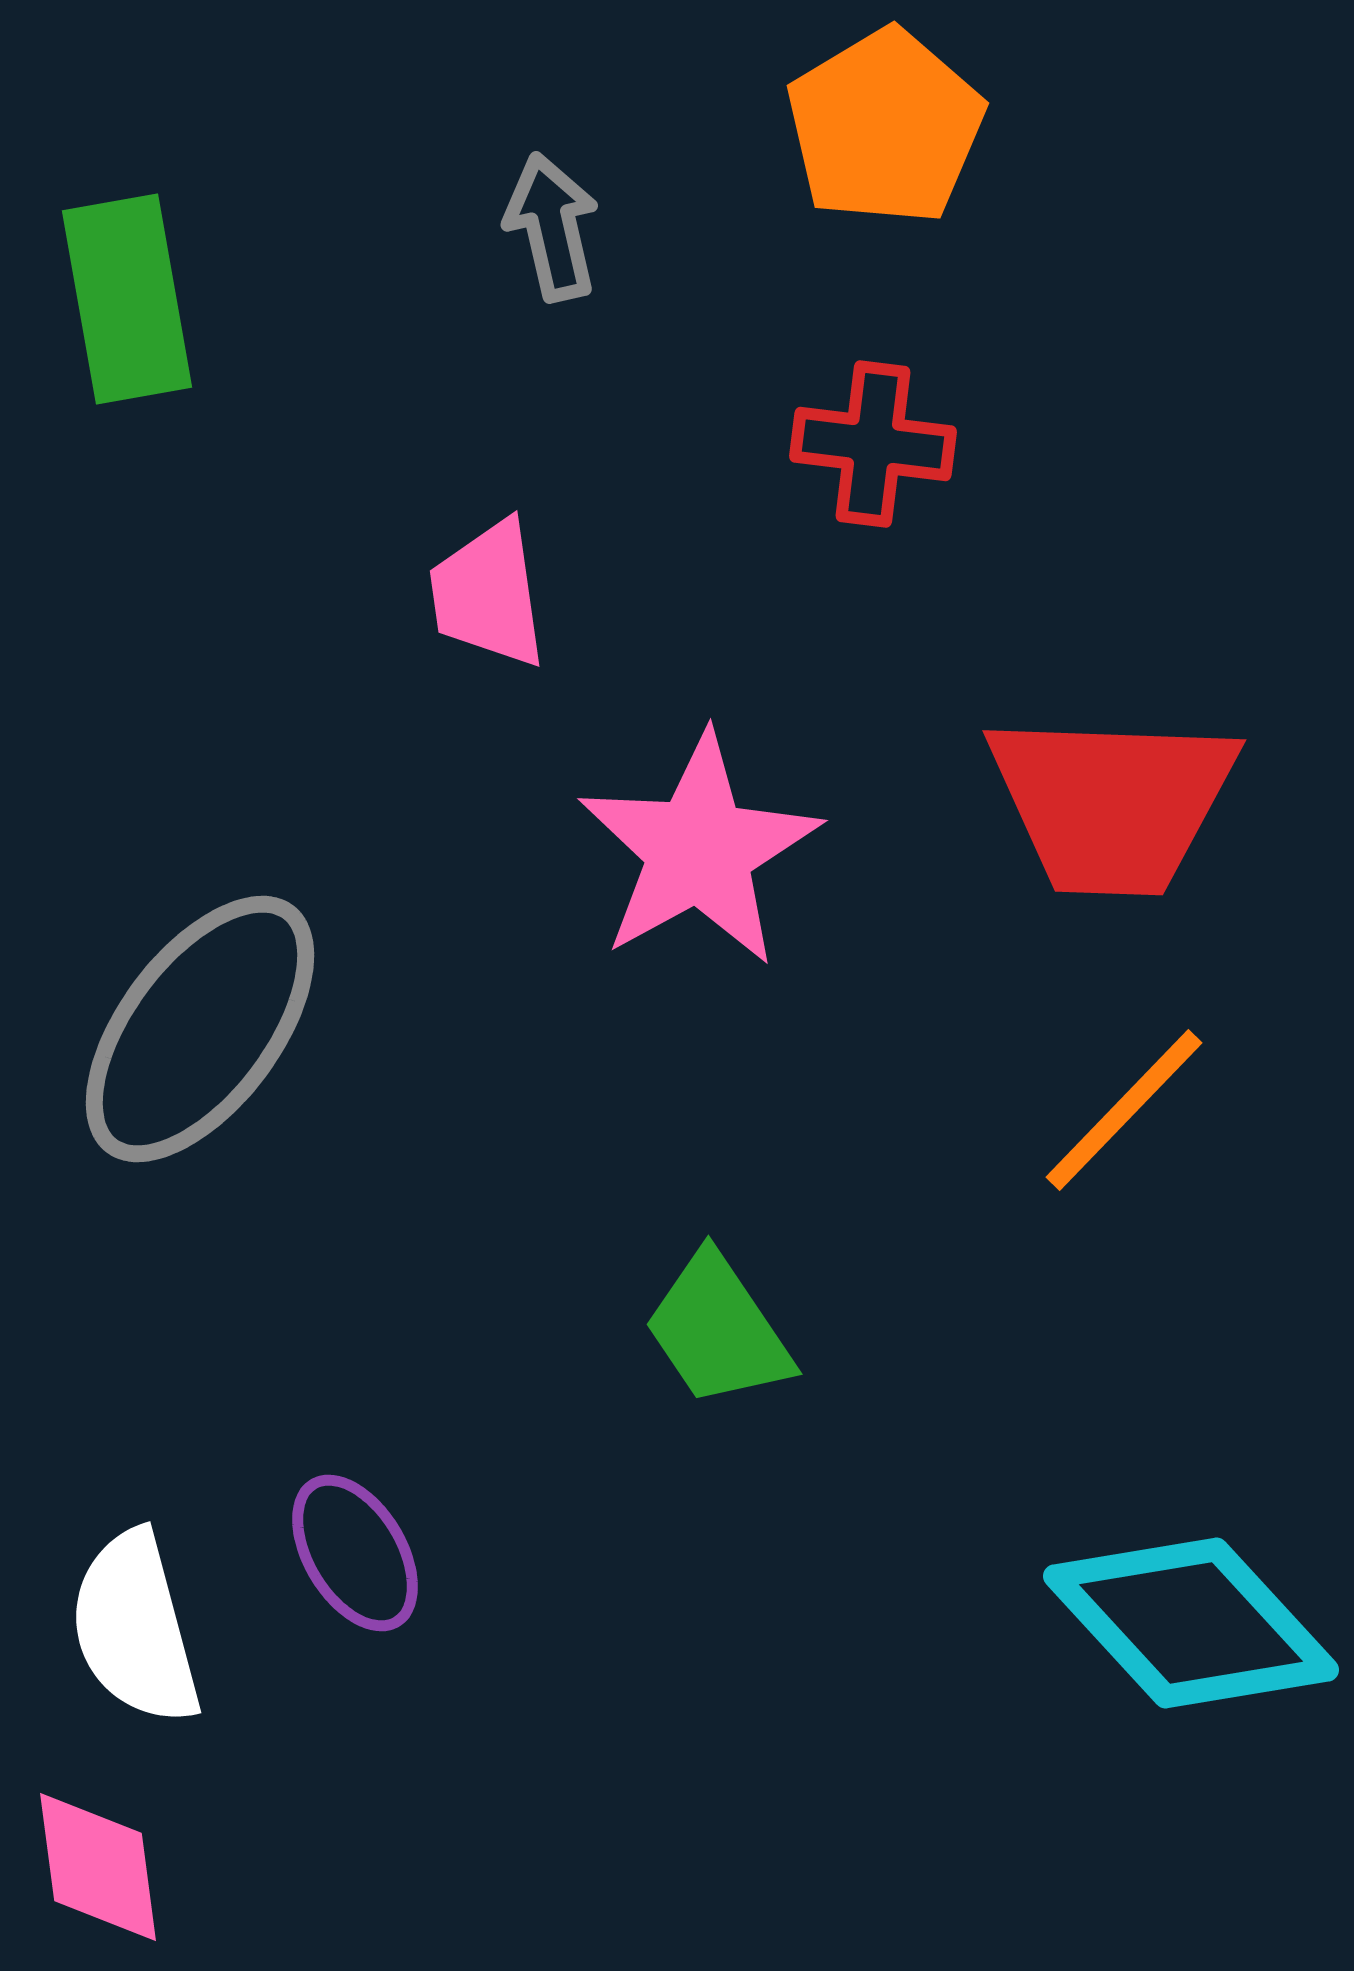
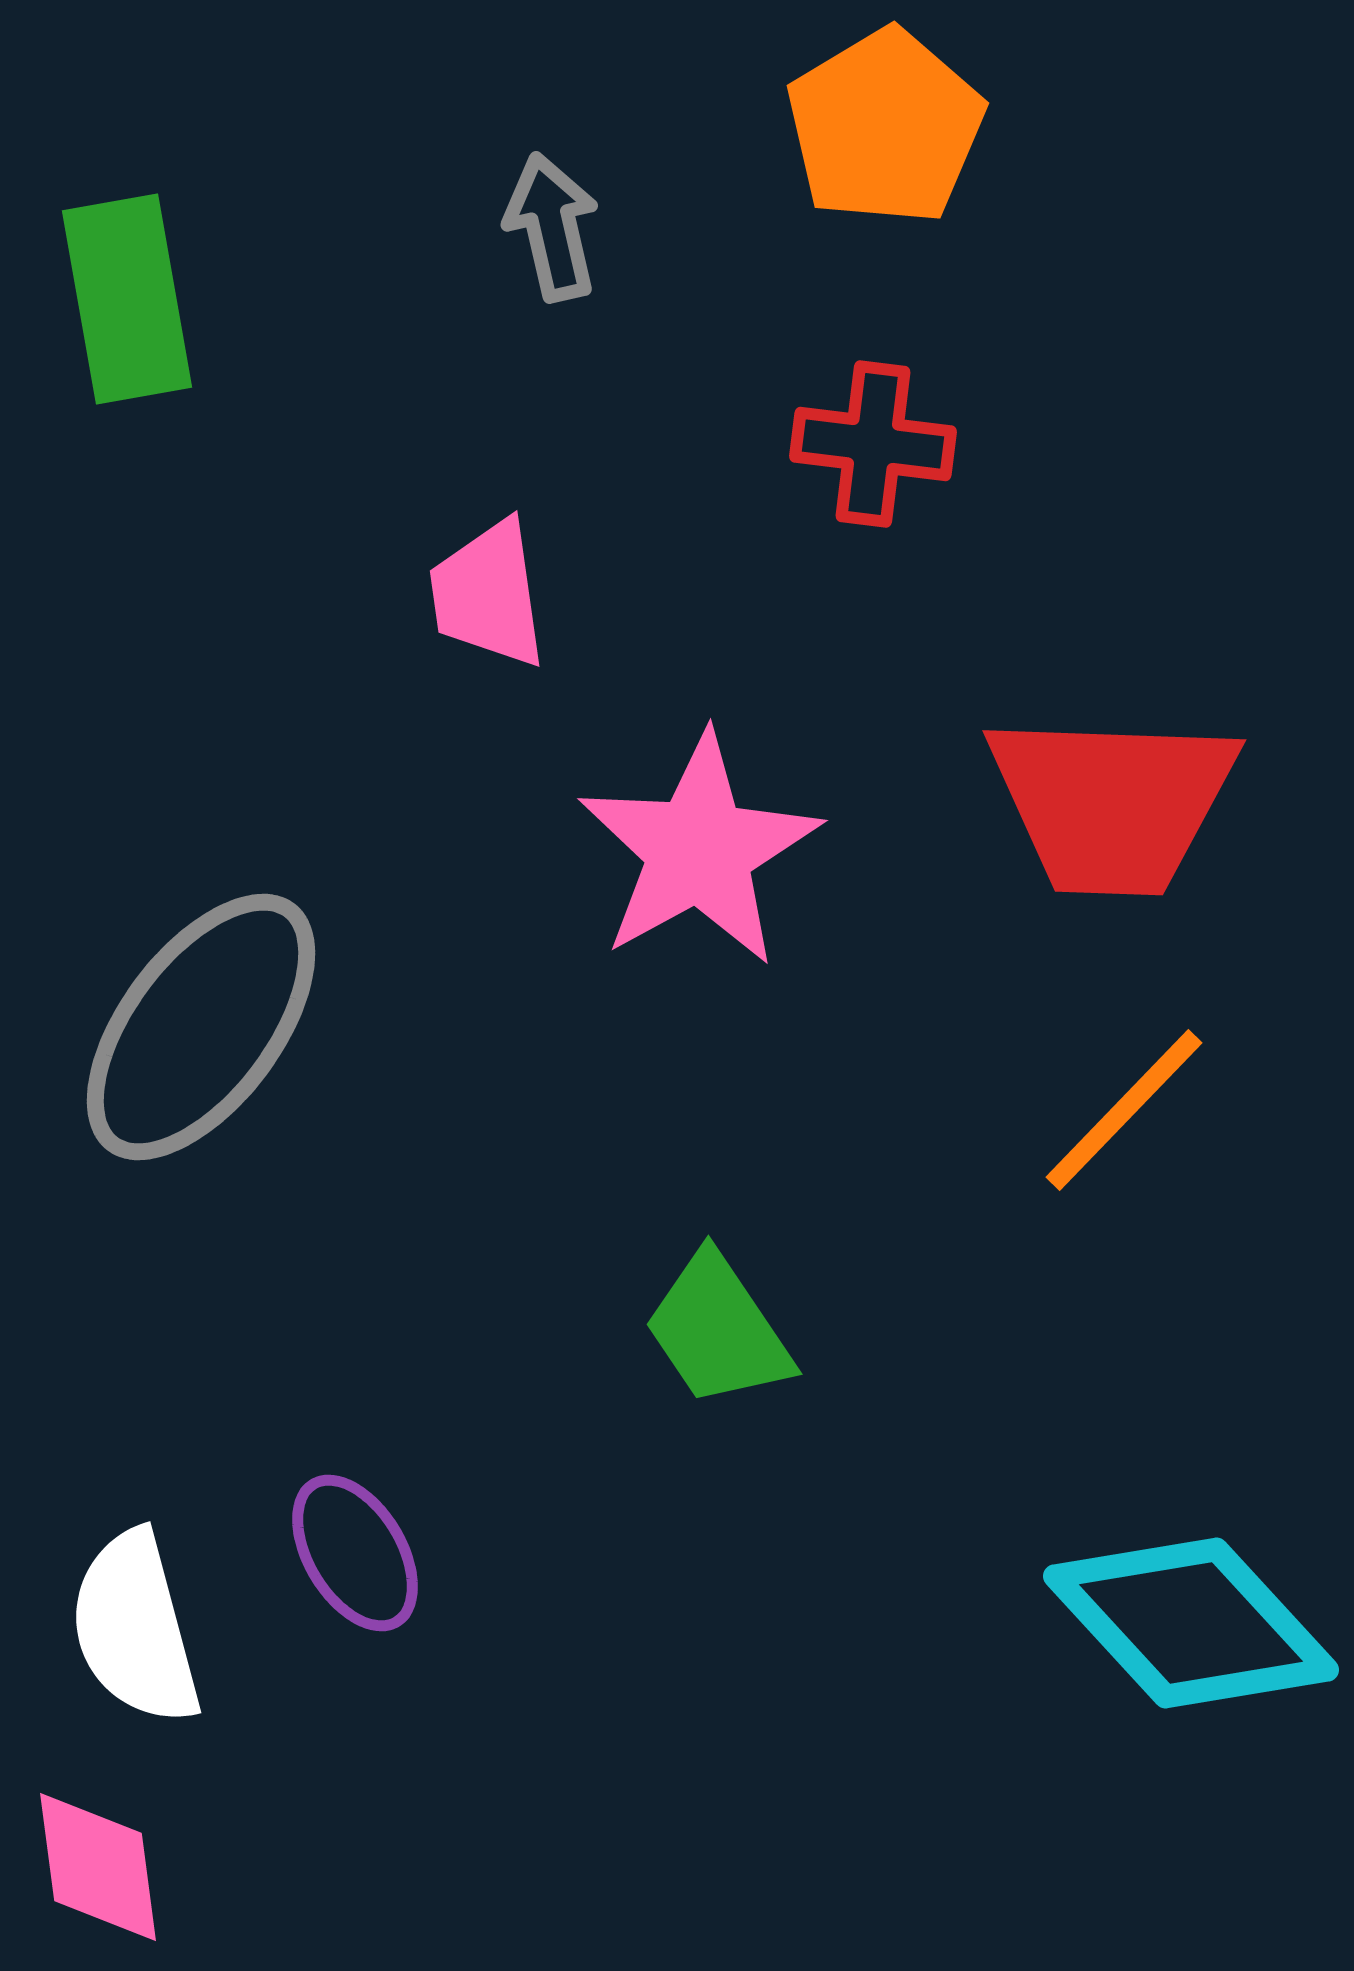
gray ellipse: moved 1 px right, 2 px up
